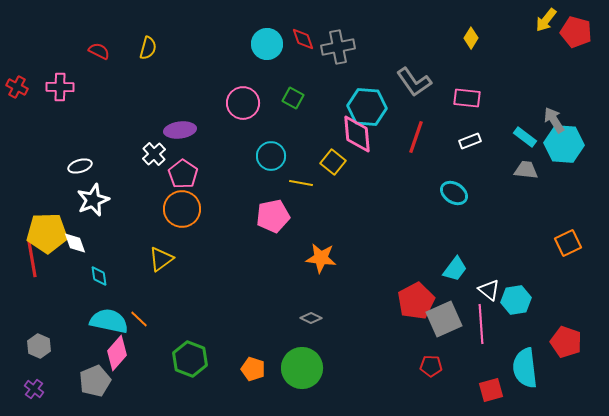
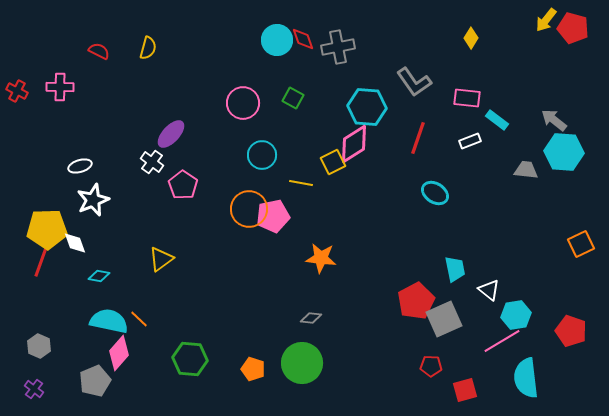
red pentagon at (576, 32): moved 3 px left, 4 px up
cyan circle at (267, 44): moved 10 px right, 4 px up
red cross at (17, 87): moved 4 px down
gray arrow at (554, 120): rotated 20 degrees counterclockwise
purple ellipse at (180, 130): moved 9 px left, 4 px down; rotated 40 degrees counterclockwise
pink diamond at (357, 134): moved 3 px left, 10 px down; rotated 63 degrees clockwise
red line at (416, 137): moved 2 px right, 1 px down
cyan rectangle at (525, 137): moved 28 px left, 17 px up
cyan hexagon at (564, 144): moved 8 px down
white cross at (154, 154): moved 2 px left, 8 px down; rotated 10 degrees counterclockwise
cyan circle at (271, 156): moved 9 px left, 1 px up
yellow square at (333, 162): rotated 25 degrees clockwise
pink pentagon at (183, 174): moved 11 px down
cyan ellipse at (454, 193): moved 19 px left
orange circle at (182, 209): moved 67 px right
yellow pentagon at (47, 233): moved 4 px up
orange square at (568, 243): moved 13 px right, 1 px down
red line at (32, 259): moved 10 px right; rotated 30 degrees clockwise
cyan trapezoid at (455, 269): rotated 48 degrees counterclockwise
cyan diamond at (99, 276): rotated 70 degrees counterclockwise
cyan hexagon at (516, 300): moved 15 px down
gray diamond at (311, 318): rotated 20 degrees counterclockwise
pink line at (481, 324): moved 21 px right, 17 px down; rotated 63 degrees clockwise
red pentagon at (566, 342): moved 5 px right, 11 px up
pink diamond at (117, 353): moved 2 px right
green hexagon at (190, 359): rotated 16 degrees counterclockwise
green circle at (302, 368): moved 5 px up
cyan semicircle at (525, 368): moved 1 px right, 10 px down
red square at (491, 390): moved 26 px left
